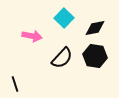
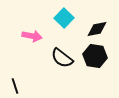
black diamond: moved 2 px right, 1 px down
black semicircle: rotated 85 degrees clockwise
black line: moved 2 px down
